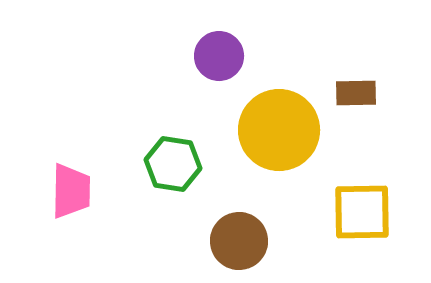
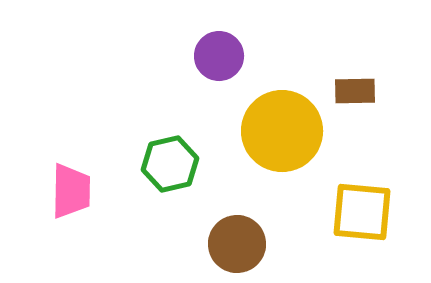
brown rectangle: moved 1 px left, 2 px up
yellow circle: moved 3 px right, 1 px down
green hexagon: moved 3 px left; rotated 22 degrees counterclockwise
yellow square: rotated 6 degrees clockwise
brown circle: moved 2 px left, 3 px down
